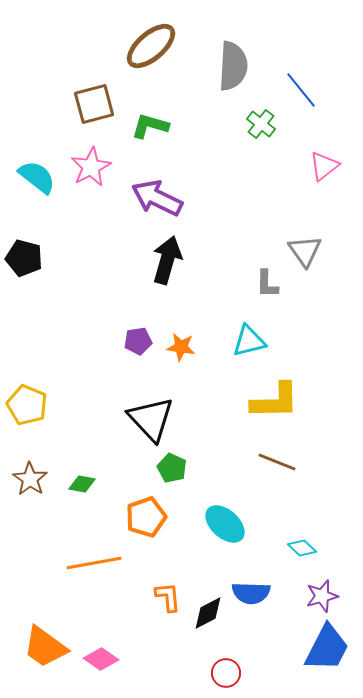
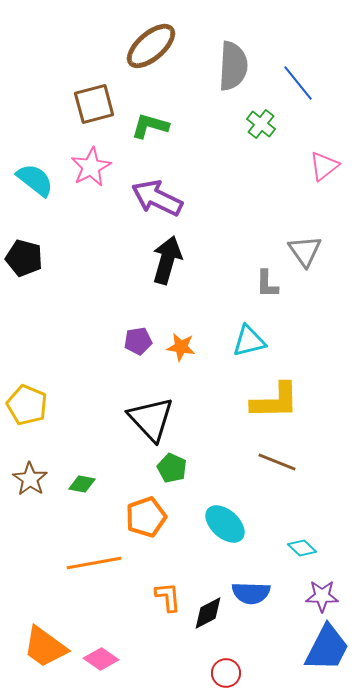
blue line: moved 3 px left, 7 px up
cyan semicircle: moved 2 px left, 3 px down
purple star: rotated 16 degrees clockwise
